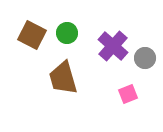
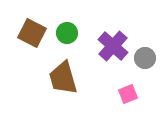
brown square: moved 2 px up
